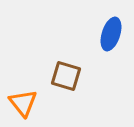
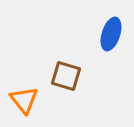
orange triangle: moved 1 px right, 3 px up
